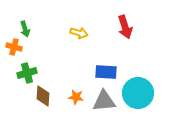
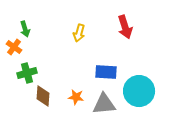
yellow arrow: rotated 90 degrees clockwise
orange cross: rotated 21 degrees clockwise
cyan circle: moved 1 px right, 2 px up
gray triangle: moved 3 px down
